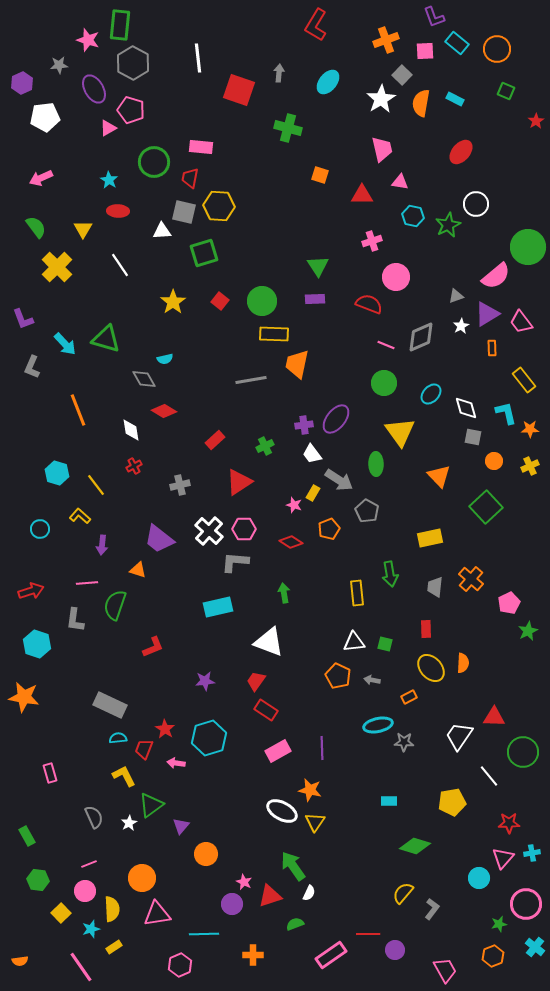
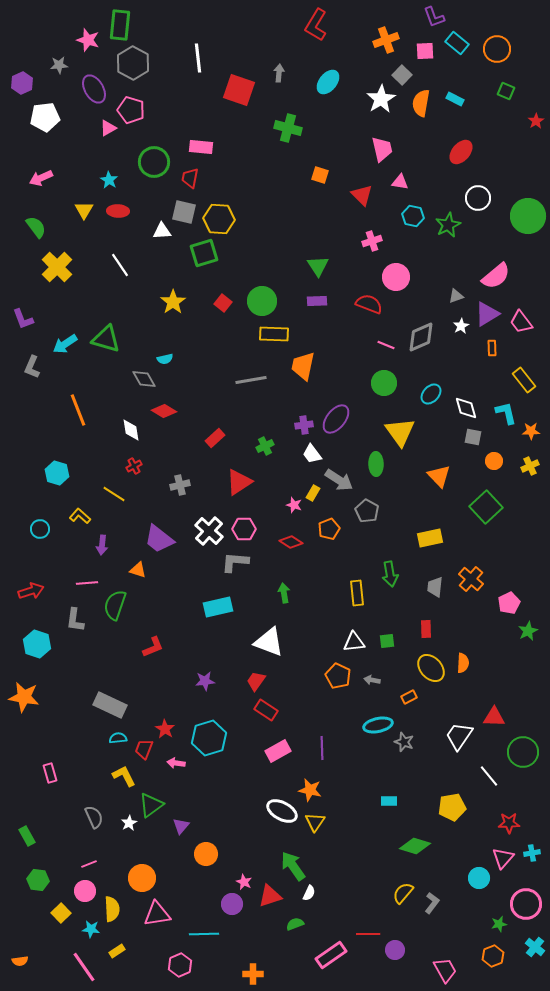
red triangle at (362, 195): rotated 45 degrees clockwise
white circle at (476, 204): moved 2 px right, 6 px up
yellow hexagon at (219, 206): moved 13 px down
yellow triangle at (83, 229): moved 1 px right, 19 px up
green circle at (528, 247): moved 31 px up
purple rectangle at (315, 299): moved 2 px right, 2 px down
red square at (220, 301): moved 3 px right, 2 px down
cyan arrow at (65, 344): rotated 100 degrees clockwise
orange trapezoid at (297, 364): moved 6 px right, 2 px down
orange star at (530, 429): moved 1 px right, 2 px down
red rectangle at (215, 440): moved 2 px up
yellow line at (96, 485): moved 18 px right, 9 px down; rotated 20 degrees counterclockwise
green square at (385, 644): moved 2 px right, 3 px up; rotated 21 degrees counterclockwise
gray star at (404, 742): rotated 18 degrees clockwise
yellow pentagon at (452, 802): moved 5 px down
gray L-shape at (432, 909): moved 6 px up
cyan star at (91, 929): rotated 24 degrees clockwise
yellow rectangle at (114, 947): moved 3 px right, 4 px down
orange cross at (253, 955): moved 19 px down
pink line at (81, 967): moved 3 px right
